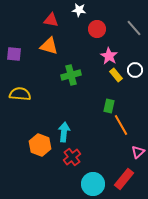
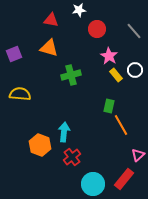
white star: rotated 16 degrees counterclockwise
gray line: moved 3 px down
orange triangle: moved 2 px down
purple square: rotated 28 degrees counterclockwise
pink triangle: moved 3 px down
